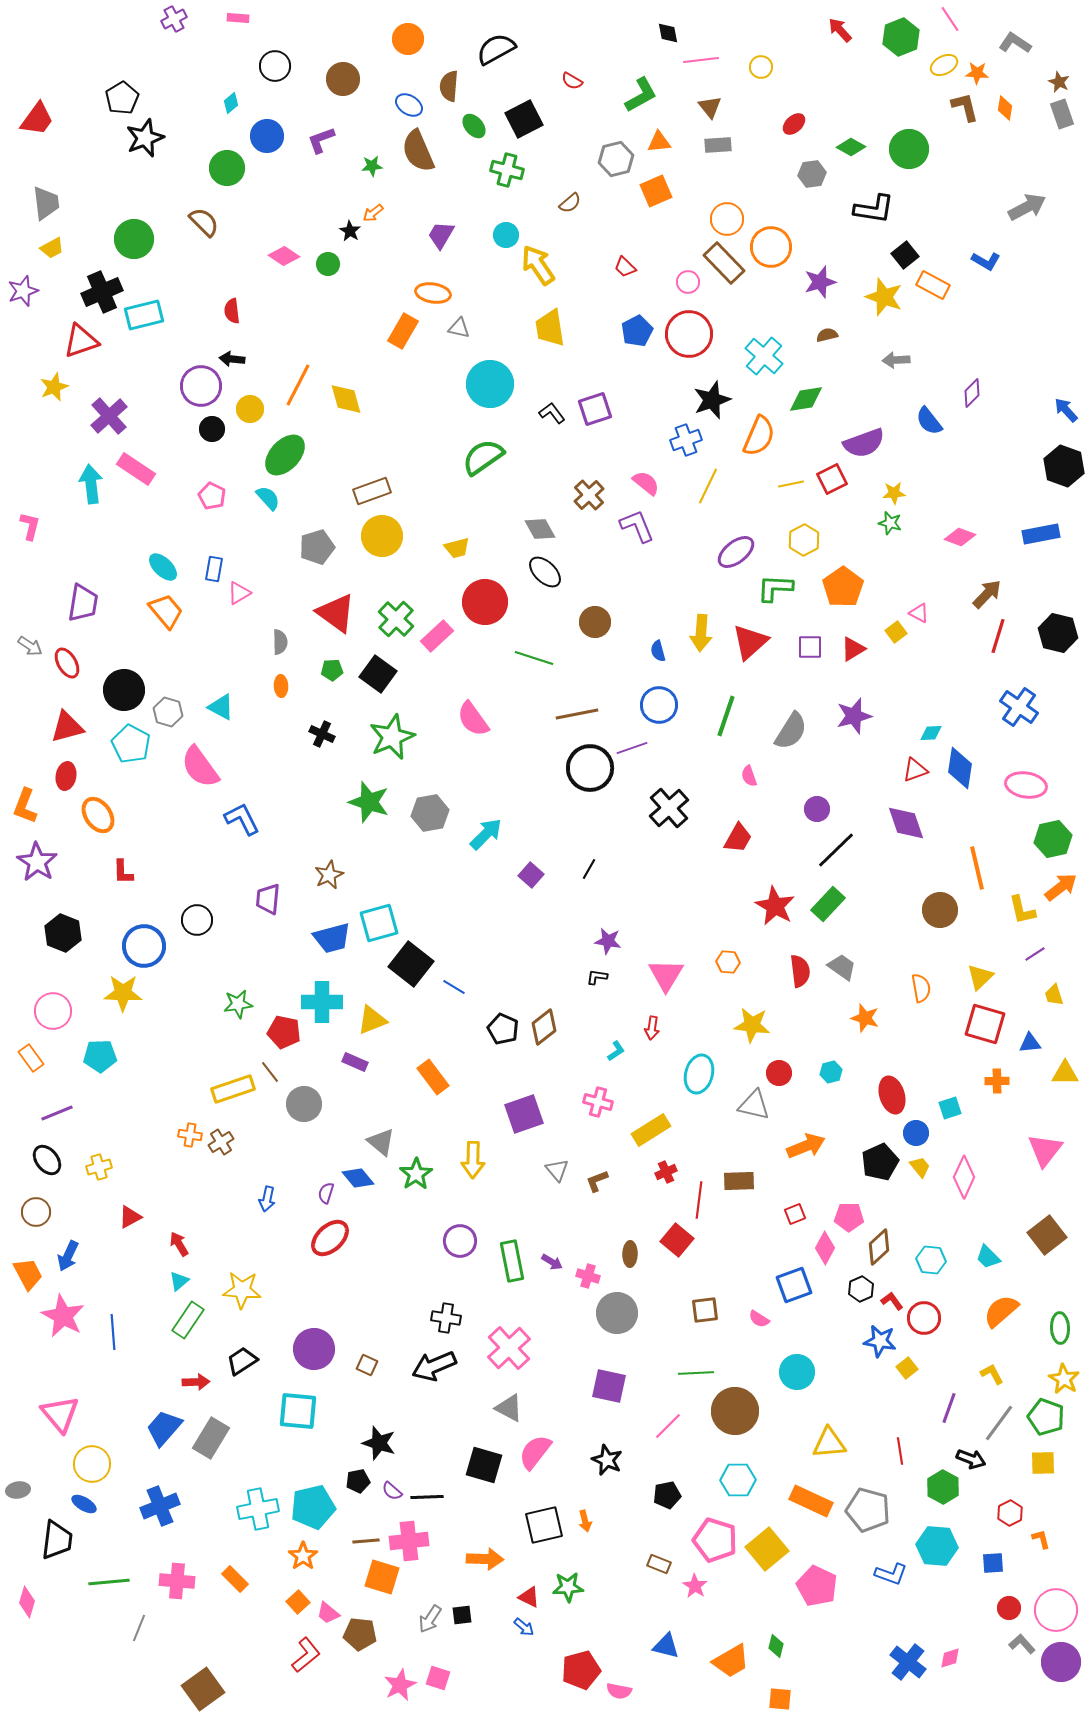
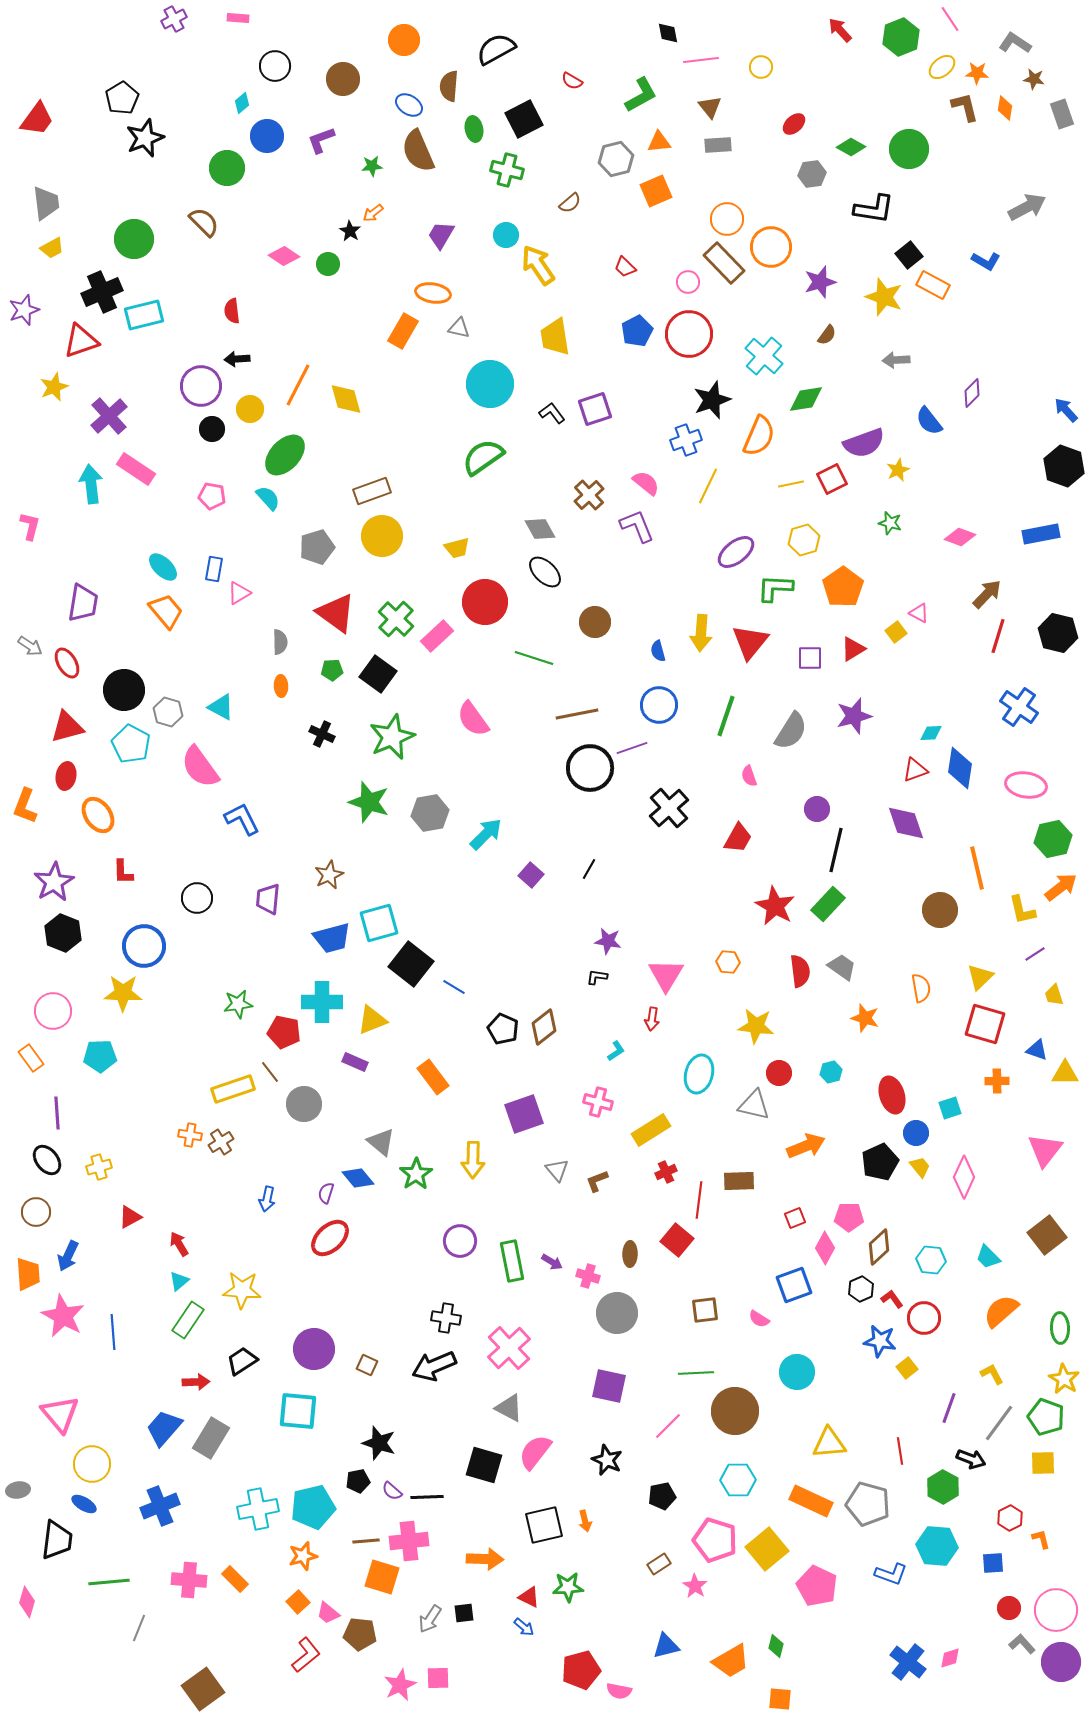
orange circle at (408, 39): moved 4 px left, 1 px down
yellow ellipse at (944, 65): moved 2 px left, 2 px down; rotated 12 degrees counterclockwise
brown star at (1059, 82): moved 25 px left, 3 px up; rotated 15 degrees counterclockwise
cyan diamond at (231, 103): moved 11 px right
green ellipse at (474, 126): moved 3 px down; rotated 30 degrees clockwise
black square at (905, 255): moved 4 px right
purple star at (23, 291): moved 1 px right, 19 px down
yellow trapezoid at (550, 328): moved 5 px right, 9 px down
brown semicircle at (827, 335): rotated 140 degrees clockwise
black arrow at (232, 359): moved 5 px right; rotated 10 degrees counterclockwise
yellow star at (894, 493): moved 4 px right, 23 px up; rotated 20 degrees counterclockwise
pink pentagon at (212, 496): rotated 16 degrees counterclockwise
yellow hexagon at (804, 540): rotated 12 degrees clockwise
red triangle at (750, 642): rotated 9 degrees counterclockwise
purple square at (810, 647): moved 11 px down
black line at (836, 850): rotated 33 degrees counterclockwise
purple star at (37, 862): moved 17 px right, 20 px down; rotated 9 degrees clockwise
black circle at (197, 920): moved 22 px up
yellow star at (752, 1025): moved 4 px right, 1 px down
red arrow at (652, 1028): moved 9 px up
blue triangle at (1030, 1043): moved 7 px right, 7 px down; rotated 25 degrees clockwise
purple line at (57, 1113): rotated 72 degrees counterclockwise
red square at (795, 1214): moved 4 px down
orange trapezoid at (28, 1274): rotated 24 degrees clockwise
red L-shape at (892, 1301): moved 2 px up
black pentagon at (667, 1495): moved 5 px left, 1 px down
gray pentagon at (868, 1510): moved 6 px up
red hexagon at (1010, 1513): moved 5 px down
orange star at (303, 1556): rotated 20 degrees clockwise
brown rectangle at (659, 1564): rotated 55 degrees counterclockwise
pink cross at (177, 1581): moved 12 px right, 1 px up
black square at (462, 1615): moved 2 px right, 2 px up
blue triangle at (666, 1646): rotated 28 degrees counterclockwise
pink square at (438, 1678): rotated 20 degrees counterclockwise
